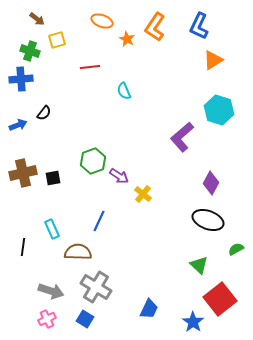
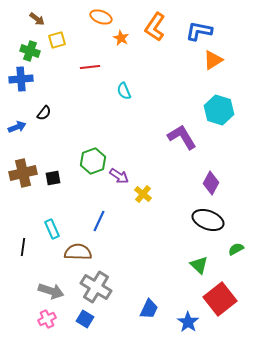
orange ellipse: moved 1 px left, 4 px up
blue L-shape: moved 5 px down; rotated 76 degrees clockwise
orange star: moved 6 px left, 1 px up
blue arrow: moved 1 px left, 2 px down
purple L-shape: rotated 100 degrees clockwise
blue star: moved 5 px left
